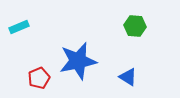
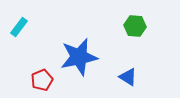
cyan rectangle: rotated 30 degrees counterclockwise
blue star: moved 1 px right, 4 px up
red pentagon: moved 3 px right, 2 px down
